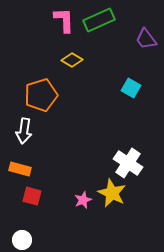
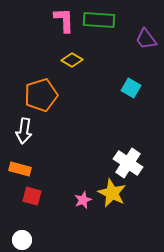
green rectangle: rotated 28 degrees clockwise
